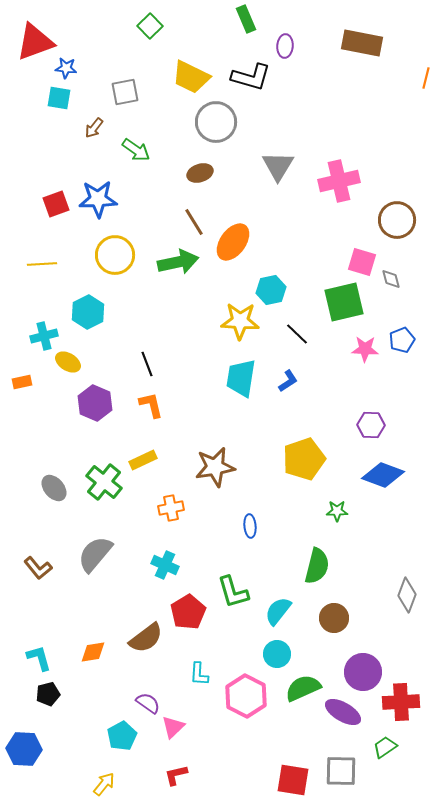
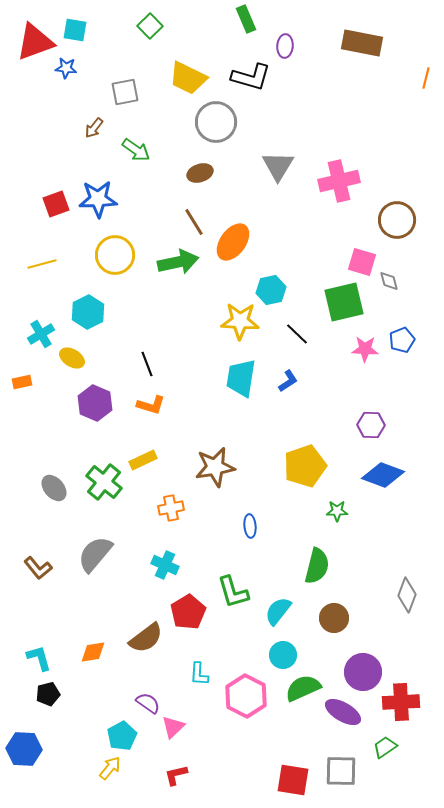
yellow trapezoid at (191, 77): moved 3 px left, 1 px down
cyan square at (59, 98): moved 16 px right, 68 px up
yellow line at (42, 264): rotated 12 degrees counterclockwise
gray diamond at (391, 279): moved 2 px left, 2 px down
cyan cross at (44, 336): moved 3 px left, 2 px up; rotated 16 degrees counterclockwise
yellow ellipse at (68, 362): moved 4 px right, 4 px up
orange L-shape at (151, 405): rotated 120 degrees clockwise
yellow pentagon at (304, 459): moved 1 px right, 7 px down
cyan circle at (277, 654): moved 6 px right, 1 px down
yellow arrow at (104, 784): moved 6 px right, 16 px up
